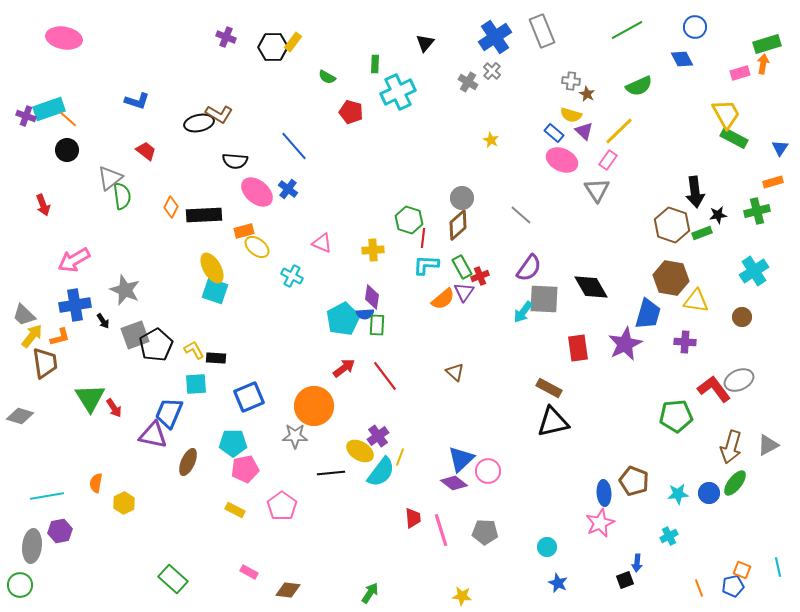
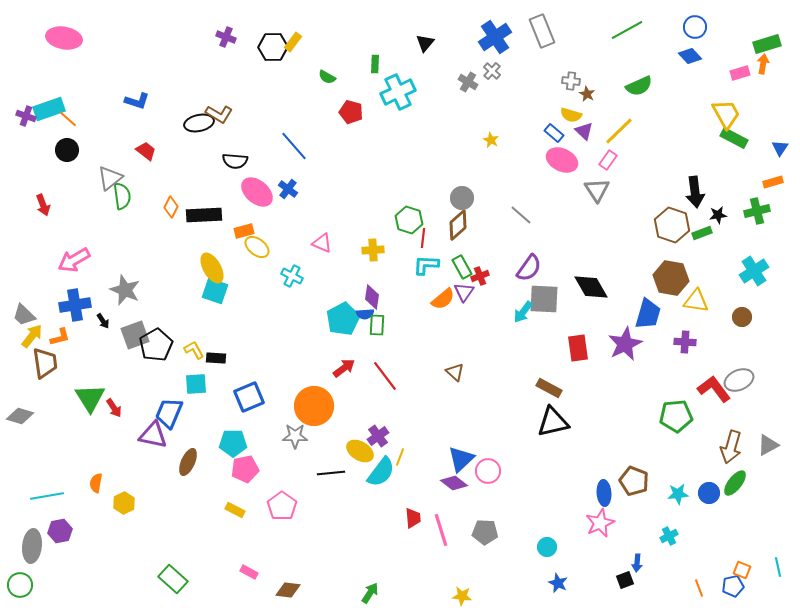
blue diamond at (682, 59): moved 8 px right, 3 px up; rotated 15 degrees counterclockwise
